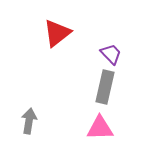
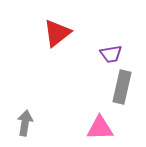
purple trapezoid: rotated 125 degrees clockwise
gray rectangle: moved 17 px right
gray arrow: moved 4 px left, 2 px down
